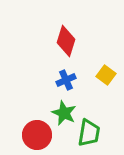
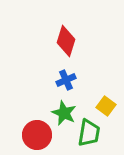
yellow square: moved 31 px down
